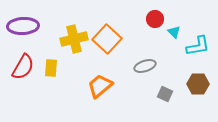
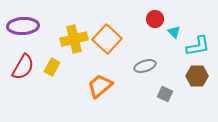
yellow rectangle: moved 1 px right, 1 px up; rotated 24 degrees clockwise
brown hexagon: moved 1 px left, 8 px up
